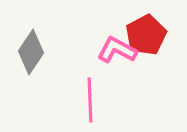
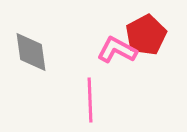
gray diamond: rotated 42 degrees counterclockwise
